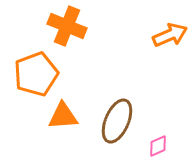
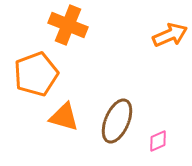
orange cross: moved 1 px right, 1 px up
orange triangle: moved 1 px right, 1 px down; rotated 20 degrees clockwise
pink diamond: moved 5 px up
